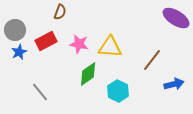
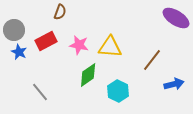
gray circle: moved 1 px left
pink star: moved 1 px down
blue star: rotated 21 degrees counterclockwise
green diamond: moved 1 px down
